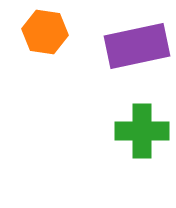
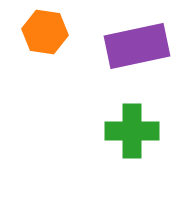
green cross: moved 10 px left
